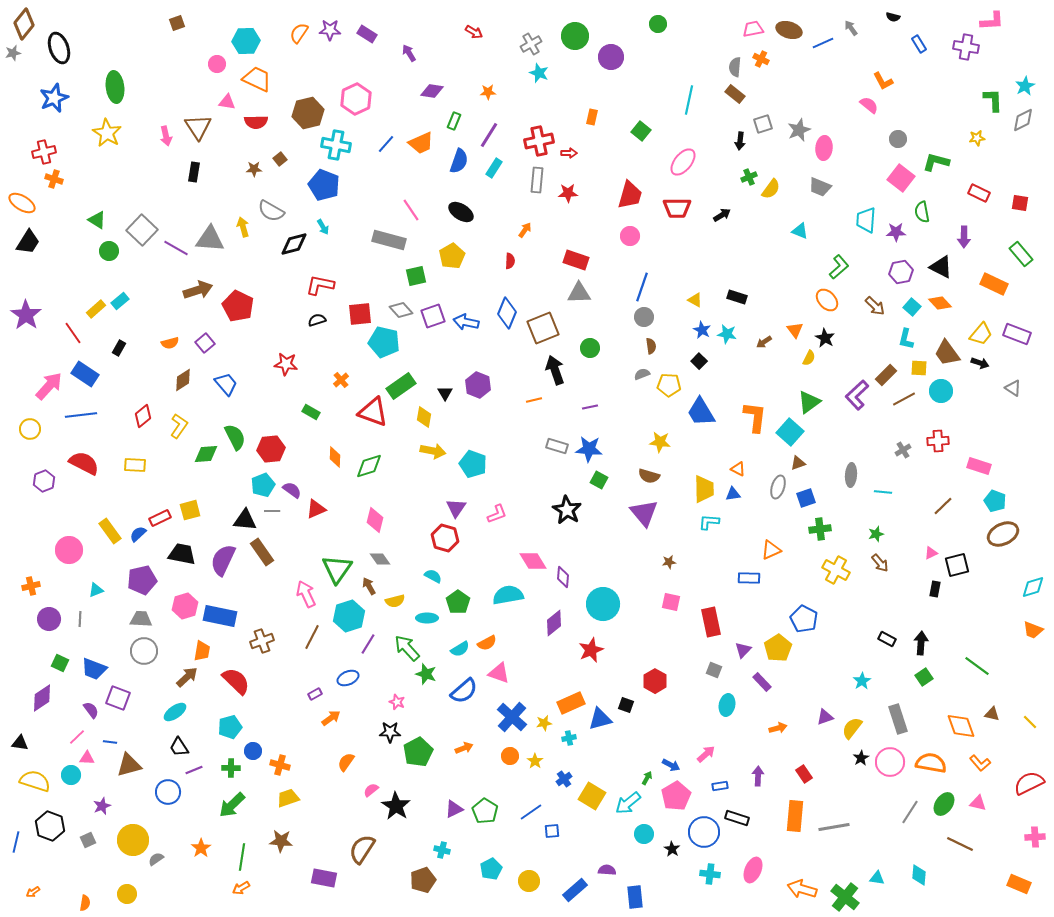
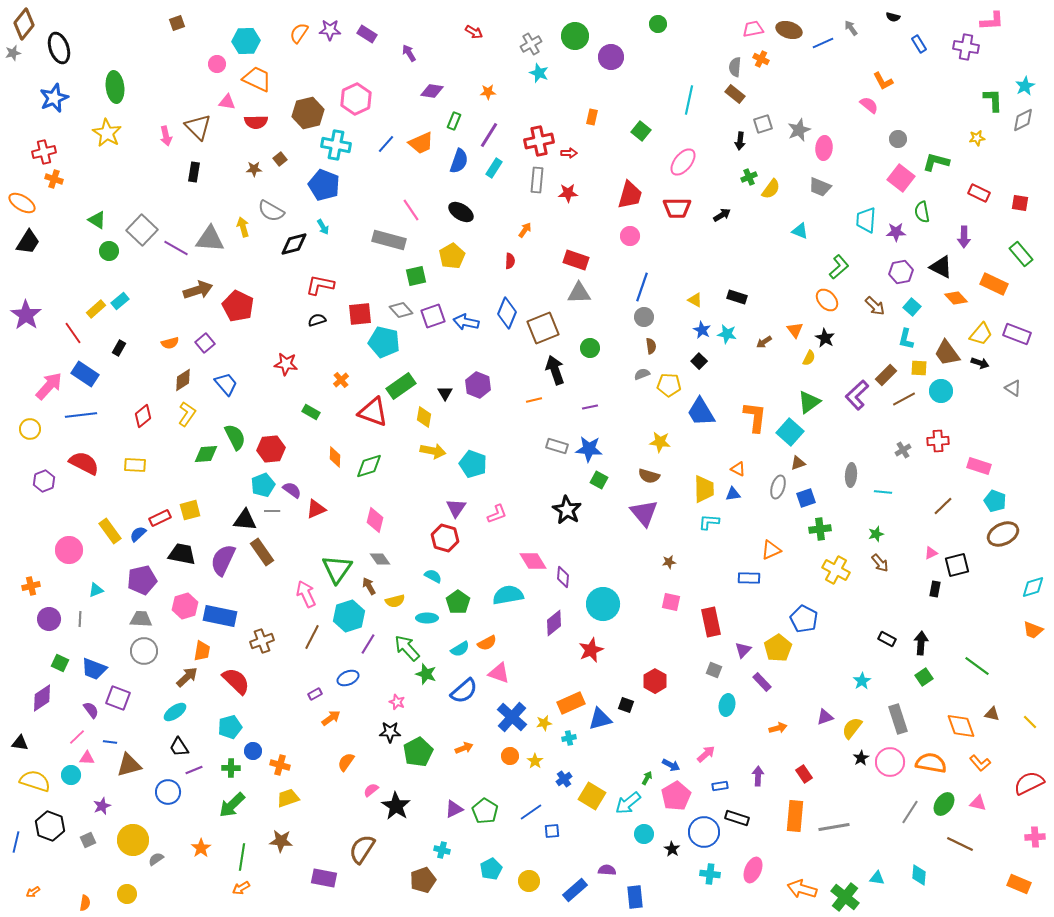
brown triangle at (198, 127): rotated 12 degrees counterclockwise
orange diamond at (940, 303): moved 16 px right, 5 px up
yellow L-shape at (179, 426): moved 8 px right, 12 px up
